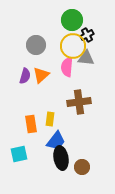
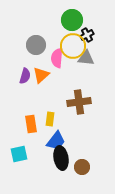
pink semicircle: moved 10 px left, 9 px up
